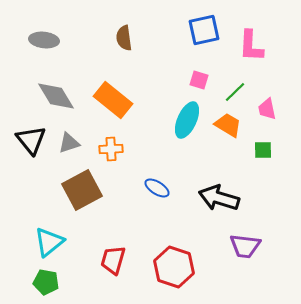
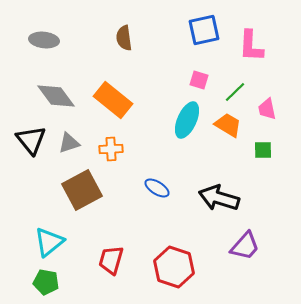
gray diamond: rotated 6 degrees counterclockwise
purple trapezoid: rotated 56 degrees counterclockwise
red trapezoid: moved 2 px left
